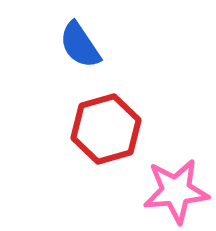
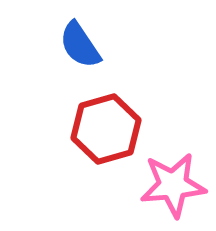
pink star: moved 3 px left, 6 px up
